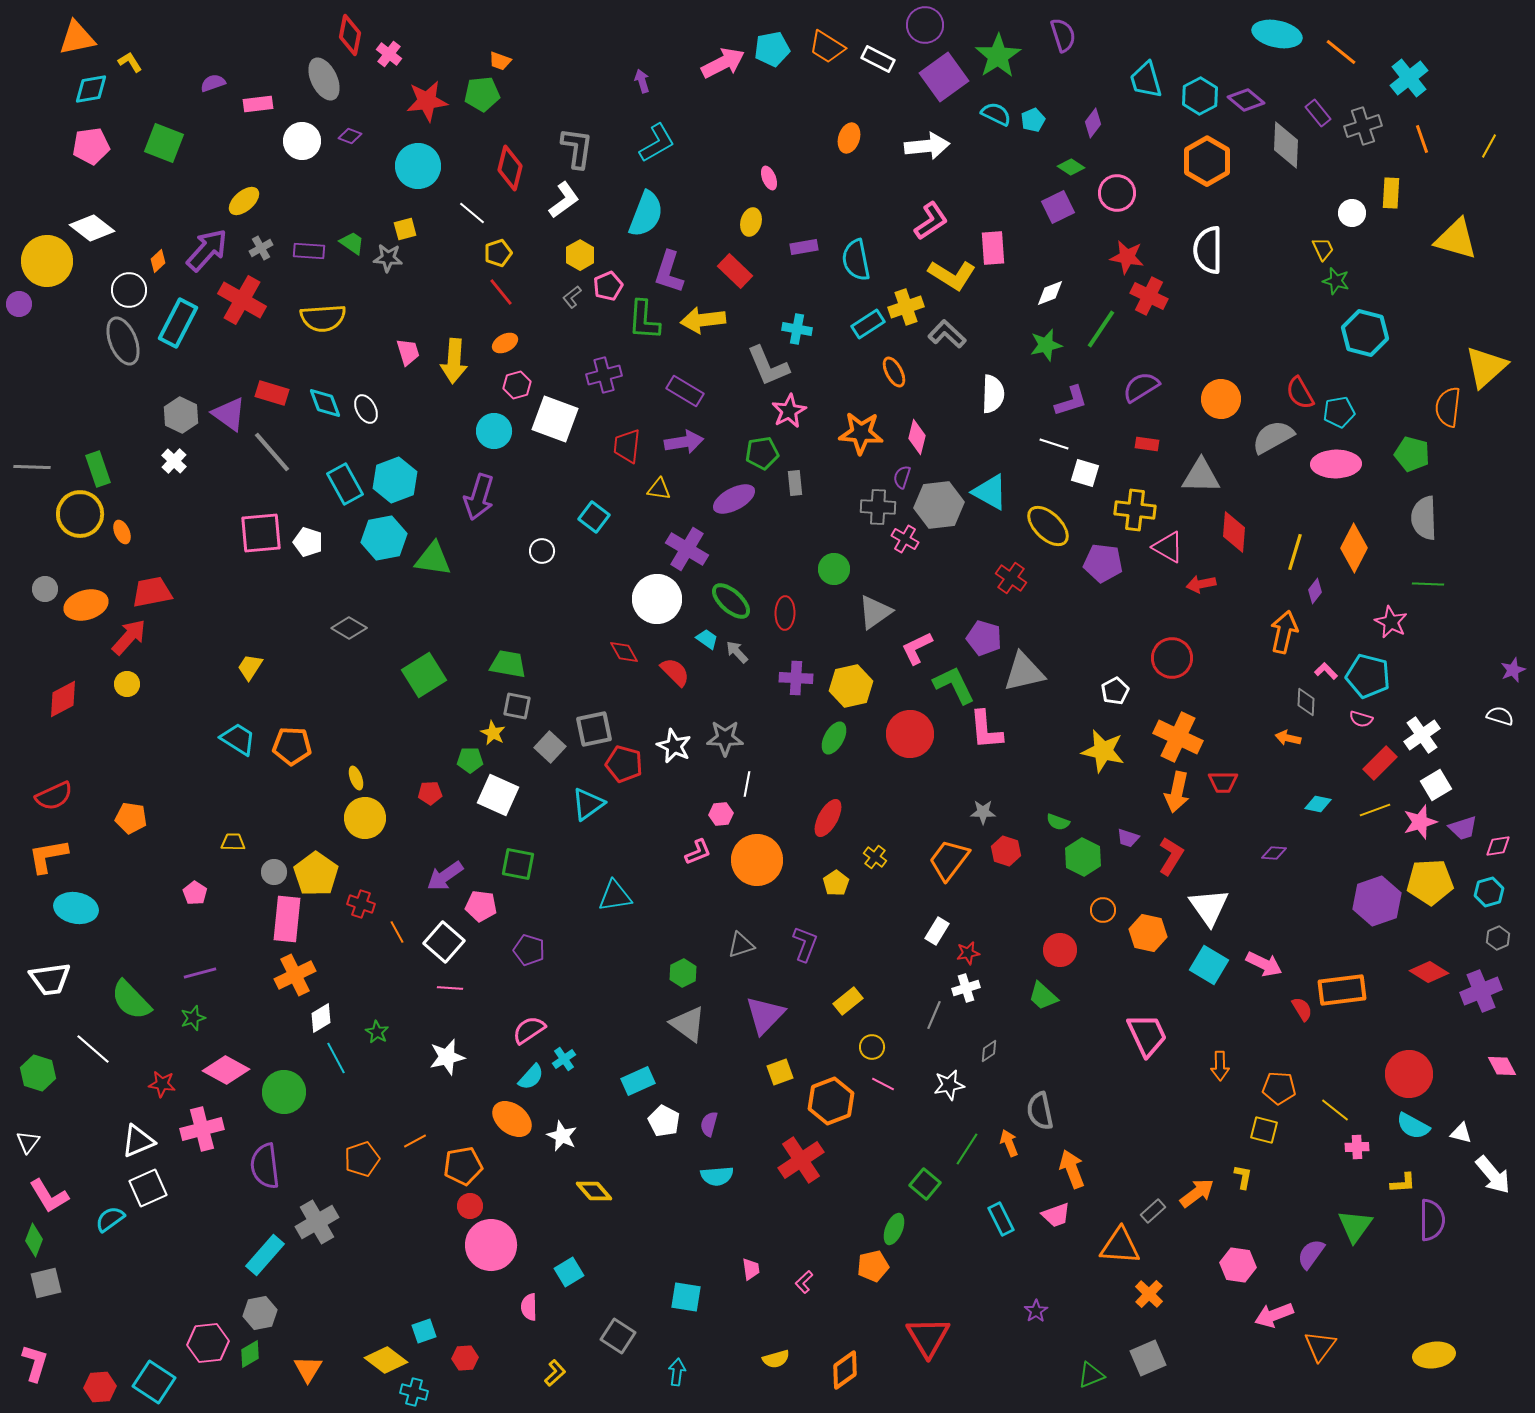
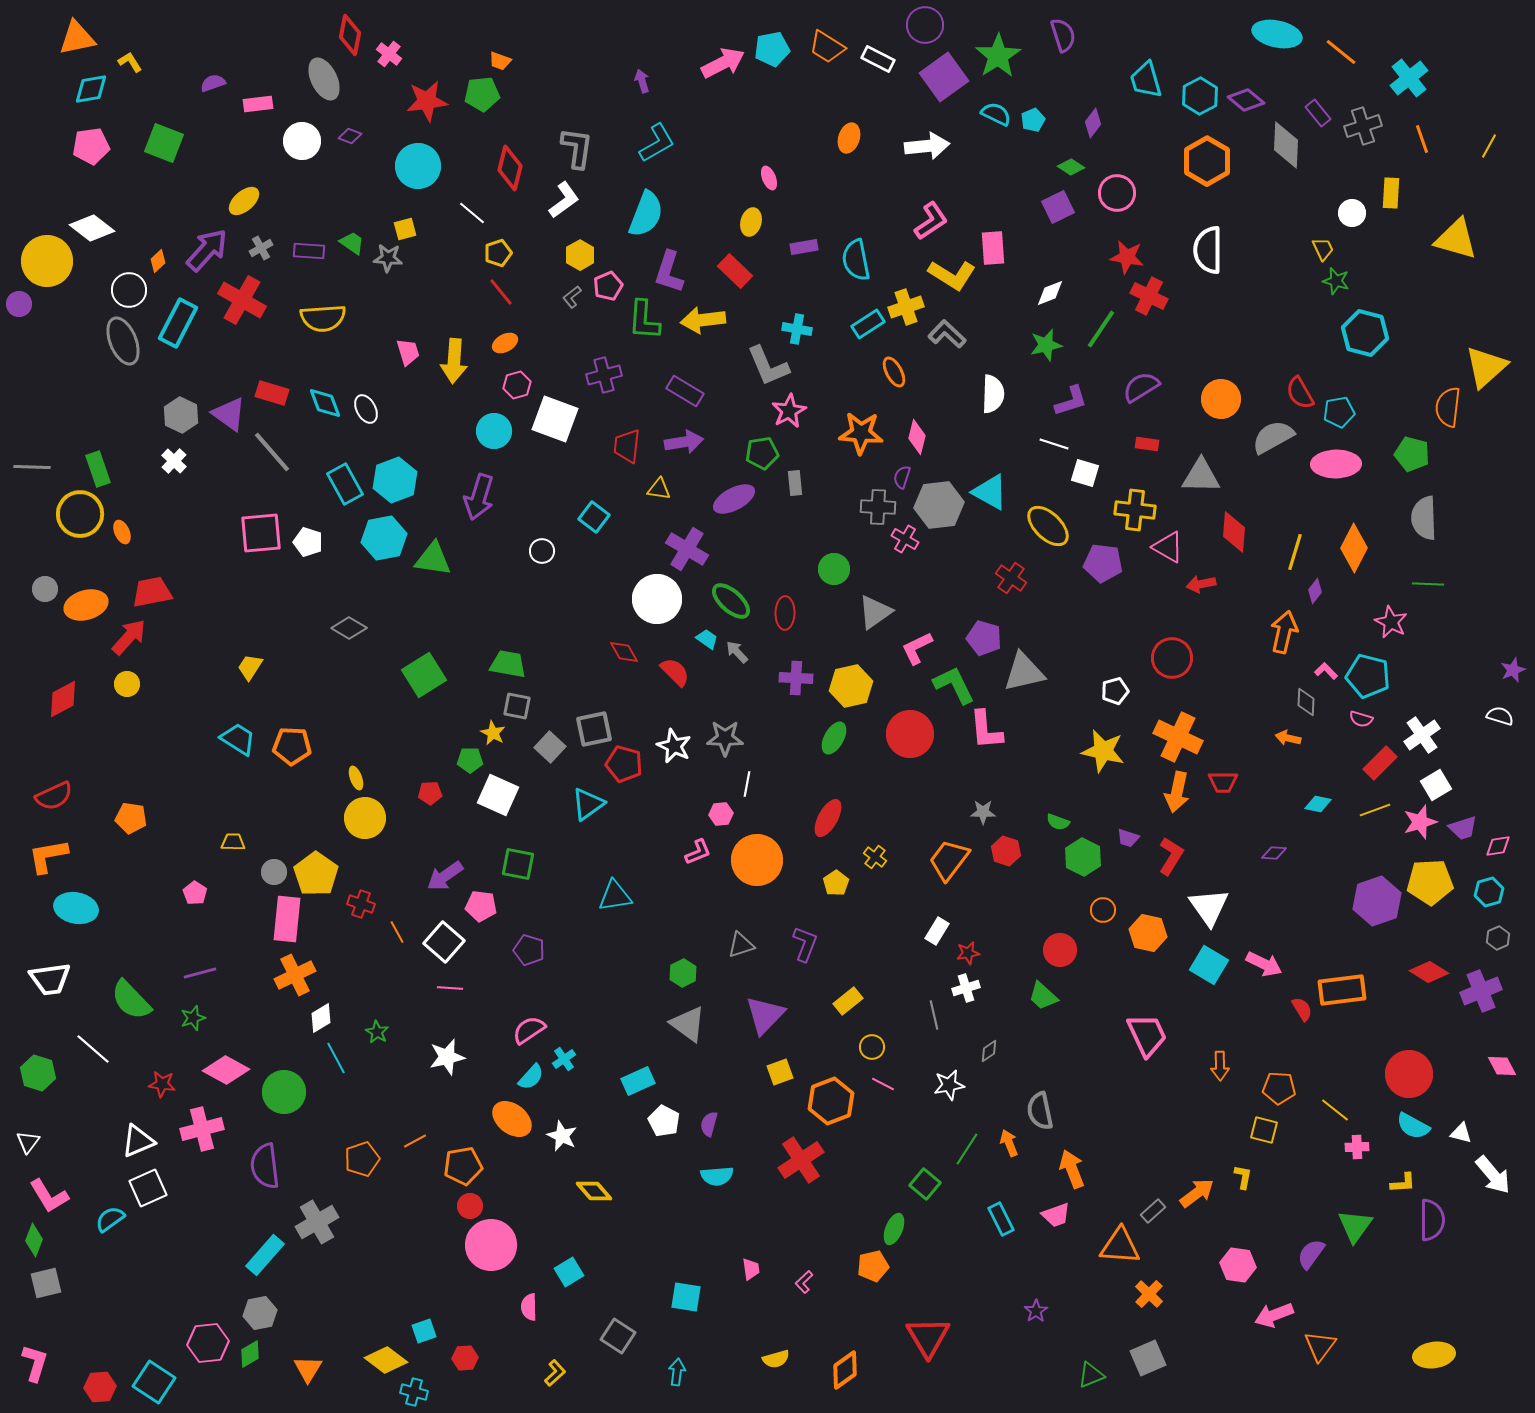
white pentagon at (1115, 691): rotated 12 degrees clockwise
gray line at (934, 1015): rotated 36 degrees counterclockwise
